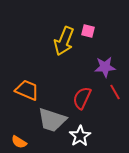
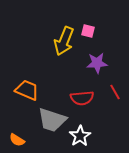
purple star: moved 8 px left, 4 px up
red semicircle: rotated 120 degrees counterclockwise
orange semicircle: moved 2 px left, 2 px up
